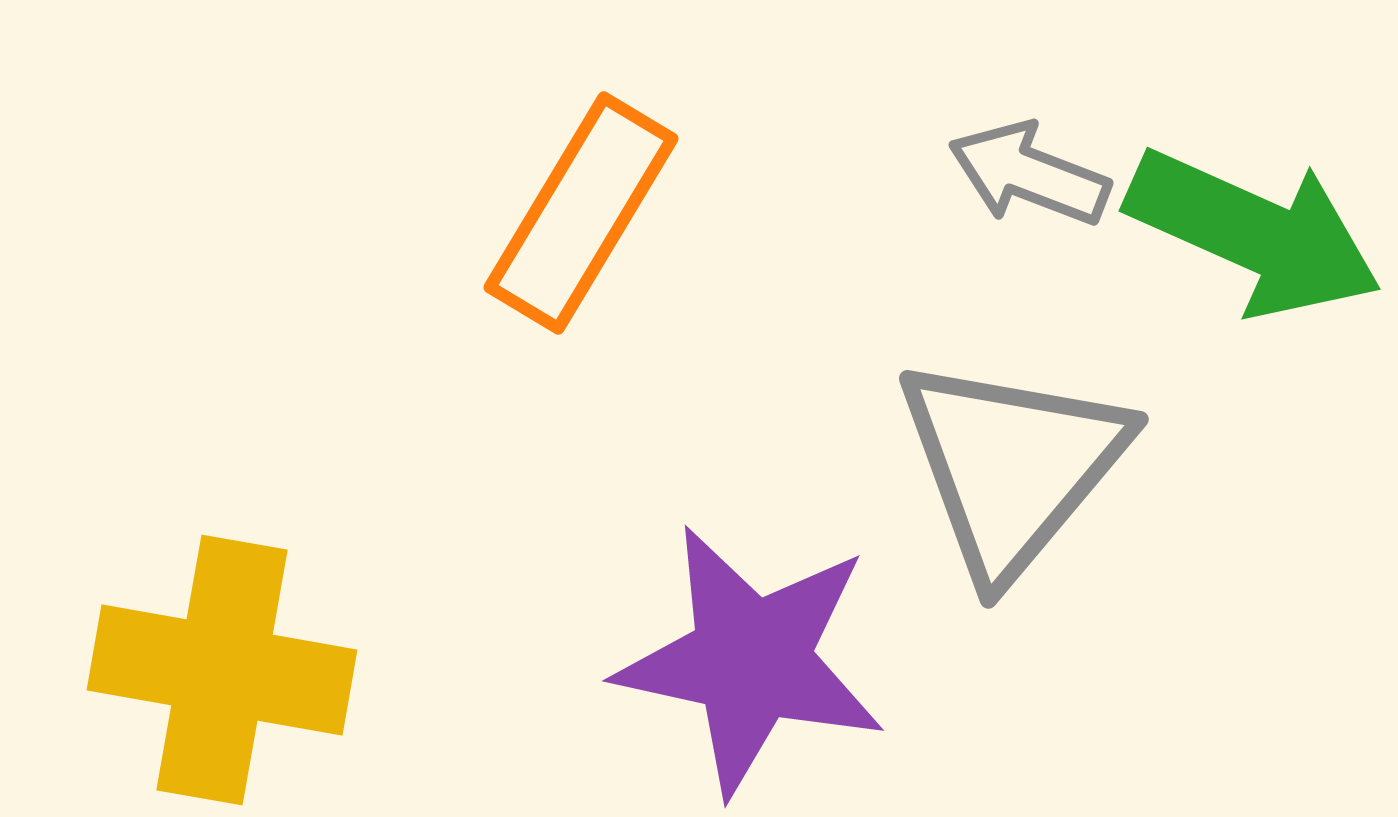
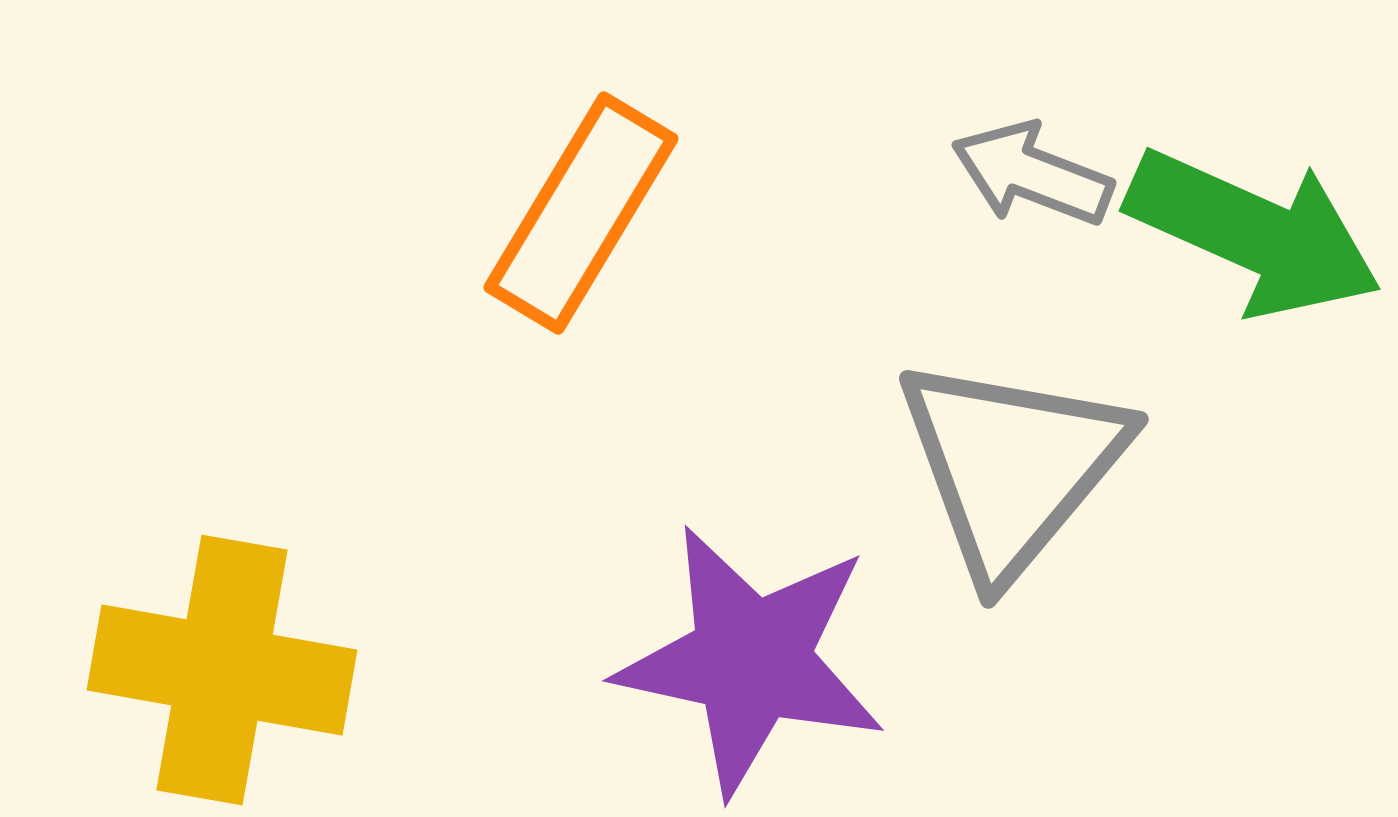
gray arrow: moved 3 px right
